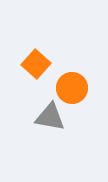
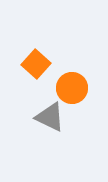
gray triangle: rotated 16 degrees clockwise
